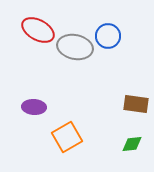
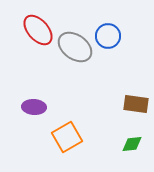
red ellipse: rotated 20 degrees clockwise
gray ellipse: rotated 24 degrees clockwise
